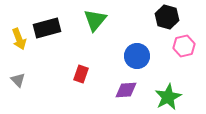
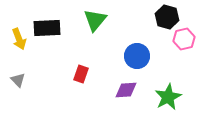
black rectangle: rotated 12 degrees clockwise
pink hexagon: moved 7 px up
